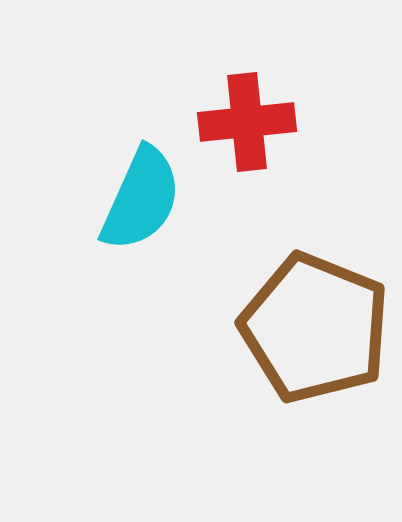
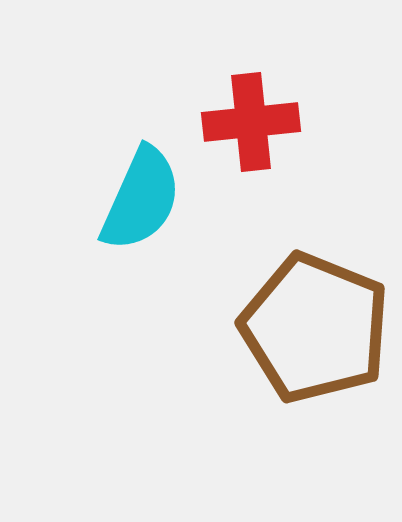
red cross: moved 4 px right
